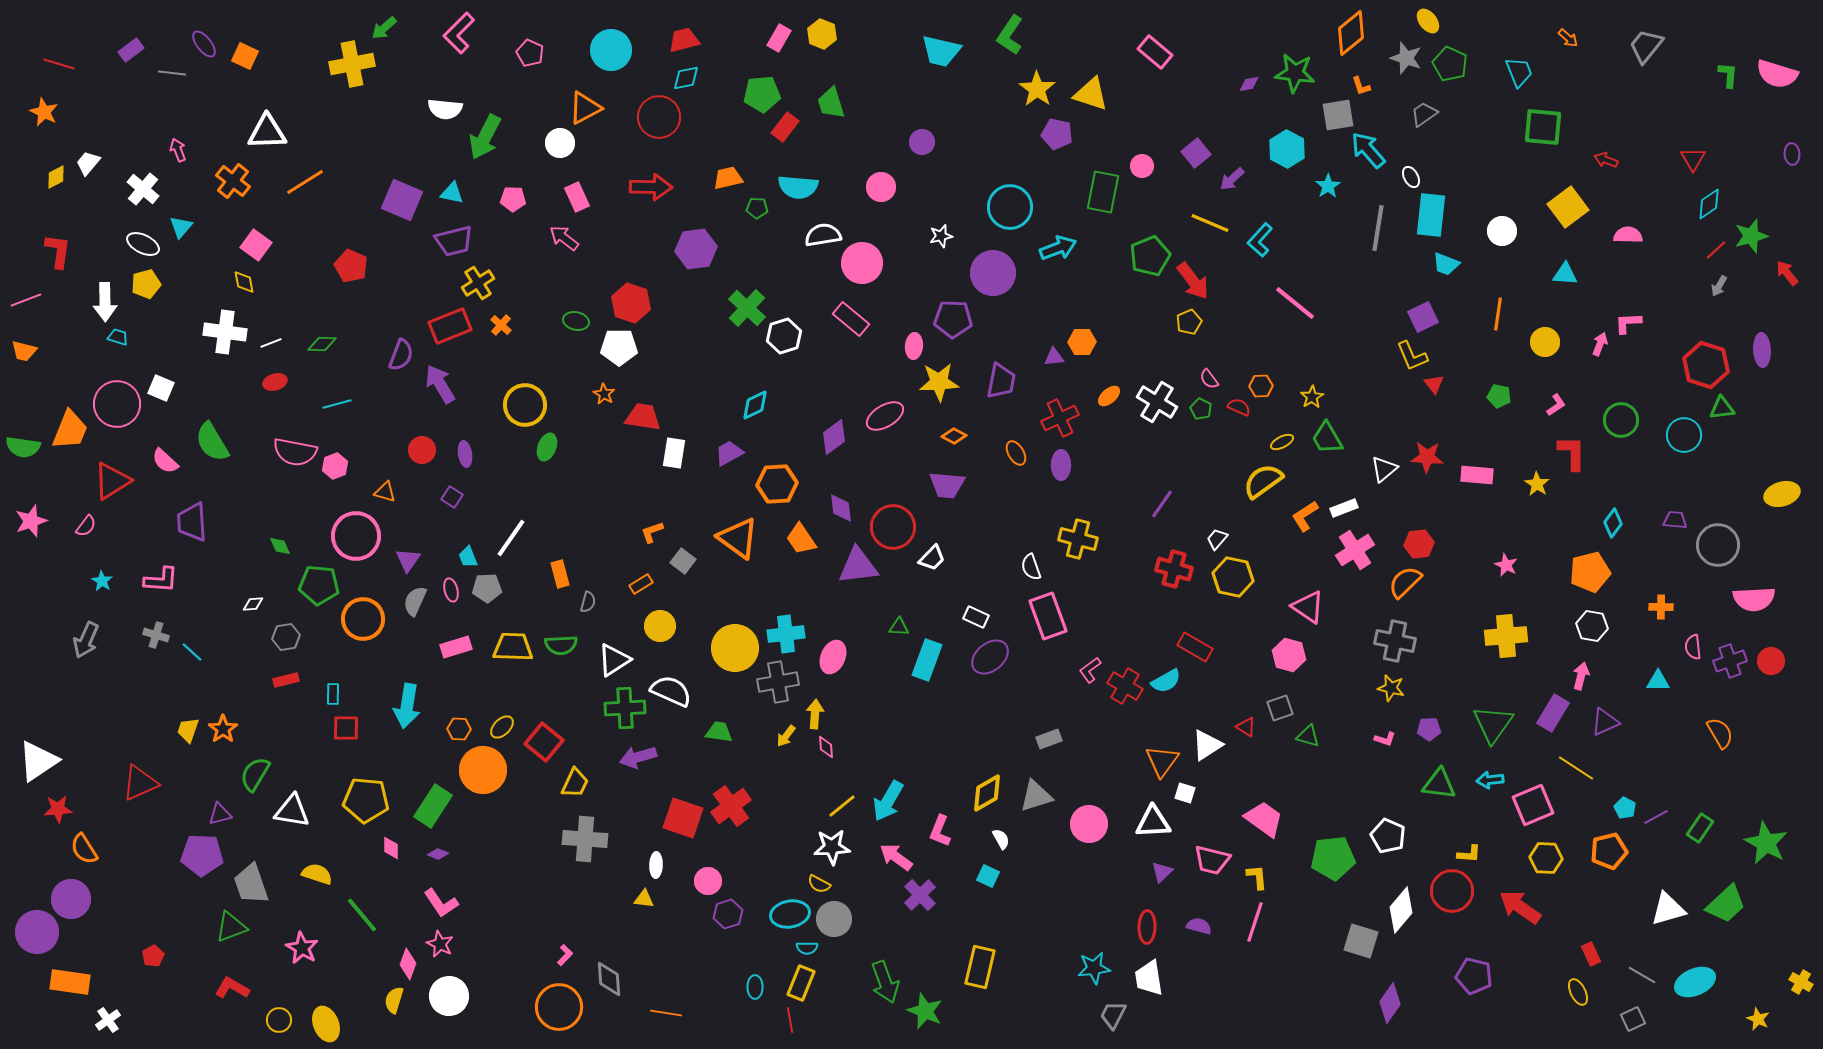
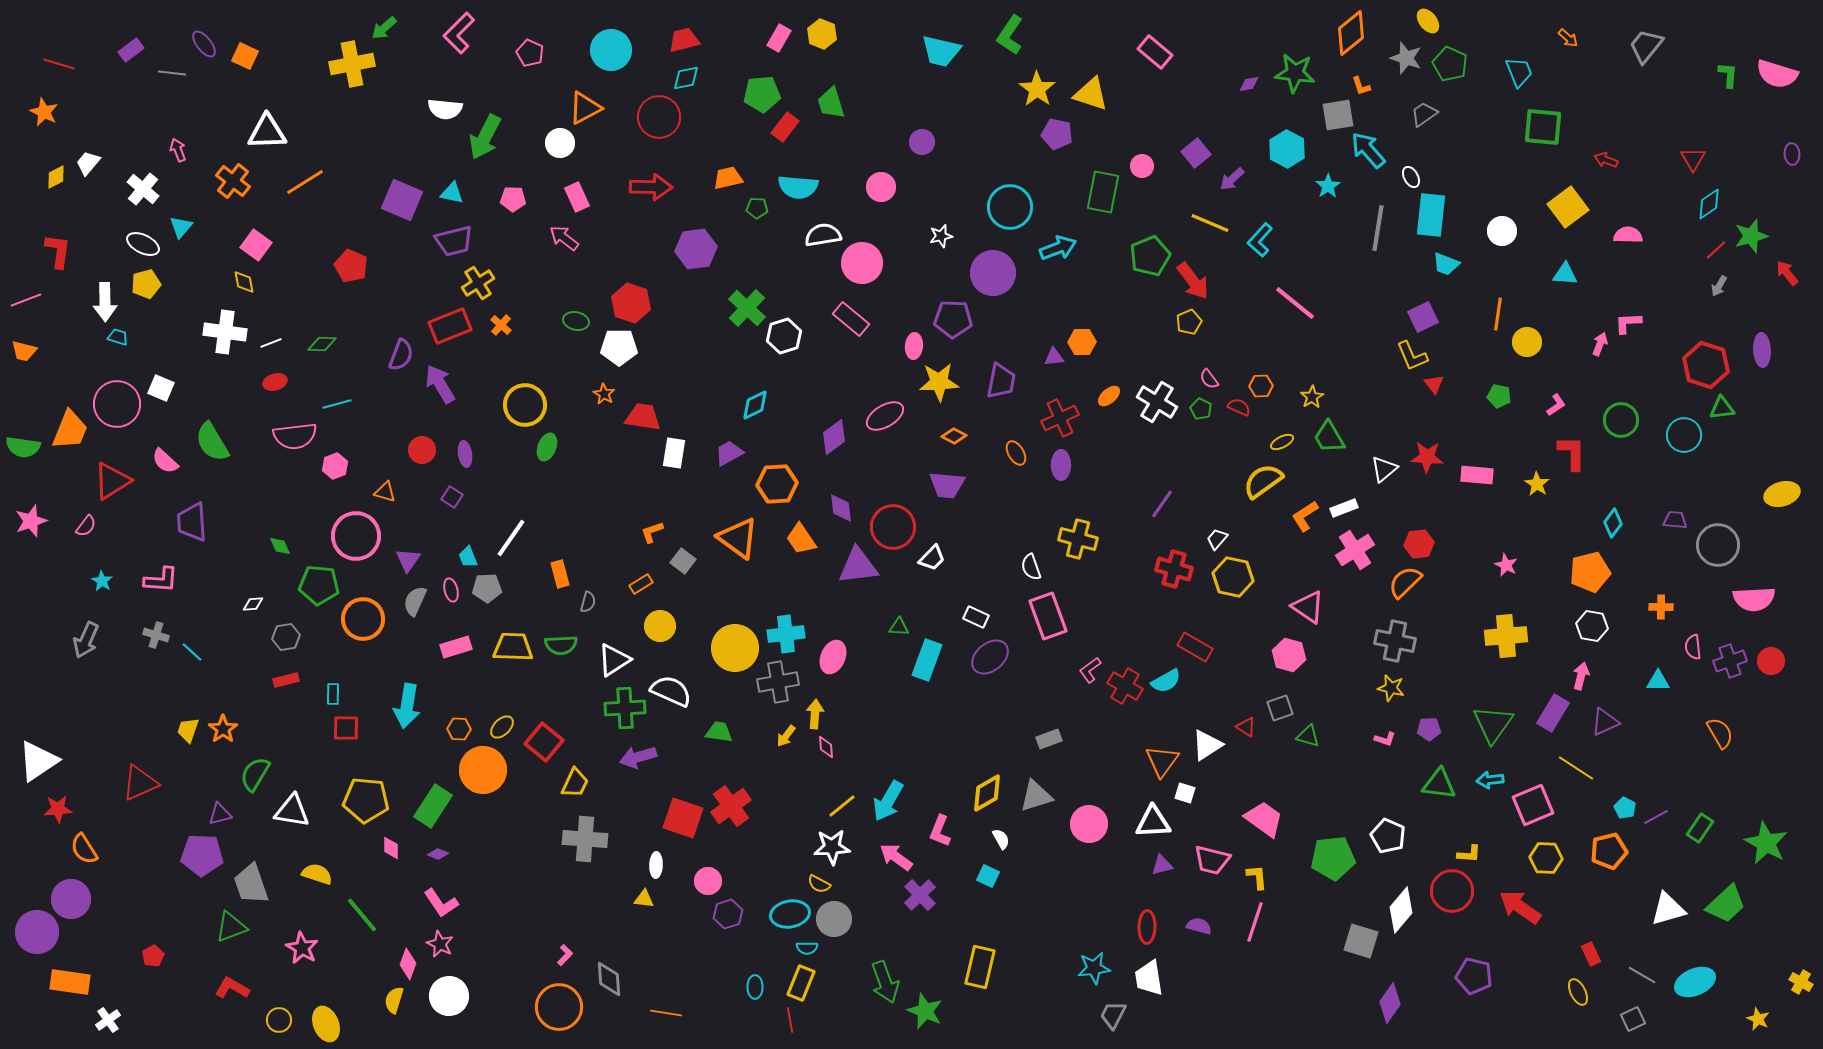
yellow circle at (1545, 342): moved 18 px left
green trapezoid at (1327, 438): moved 2 px right, 1 px up
pink semicircle at (295, 452): moved 16 px up; rotated 18 degrees counterclockwise
purple triangle at (1162, 872): moved 7 px up; rotated 30 degrees clockwise
